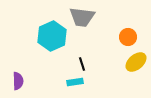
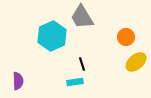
gray trapezoid: rotated 52 degrees clockwise
orange circle: moved 2 px left
